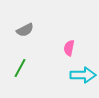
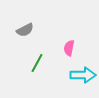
green line: moved 17 px right, 5 px up
